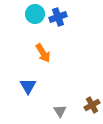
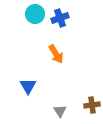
blue cross: moved 2 px right, 1 px down
orange arrow: moved 13 px right, 1 px down
brown cross: rotated 21 degrees clockwise
